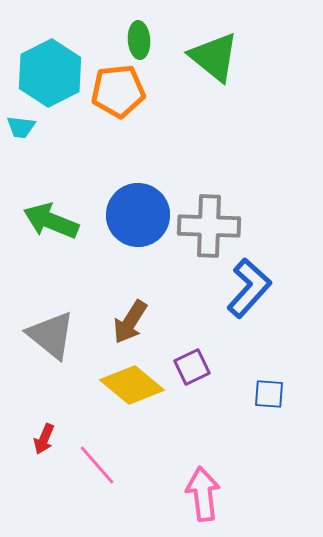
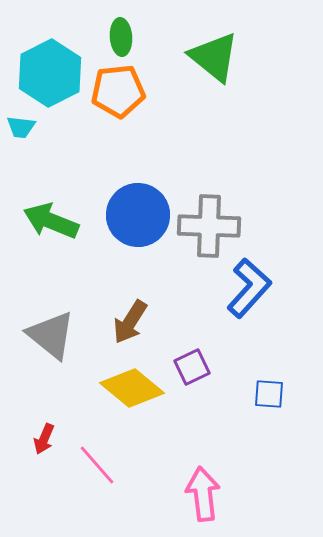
green ellipse: moved 18 px left, 3 px up
yellow diamond: moved 3 px down
